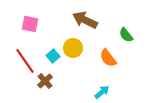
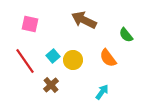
brown arrow: moved 1 px left
yellow circle: moved 12 px down
brown cross: moved 6 px right, 4 px down
cyan arrow: rotated 14 degrees counterclockwise
